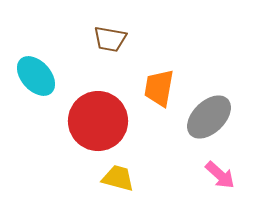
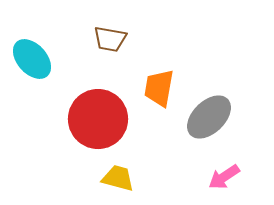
cyan ellipse: moved 4 px left, 17 px up
red circle: moved 2 px up
pink arrow: moved 4 px right, 2 px down; rotated 104 degrees clockwise
